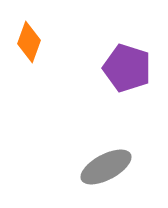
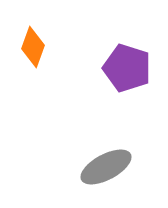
orange diamond: moved 4 px right, 5 px down
